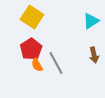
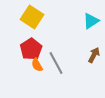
brown arrow: rotated 140 degrees counterclockwise
